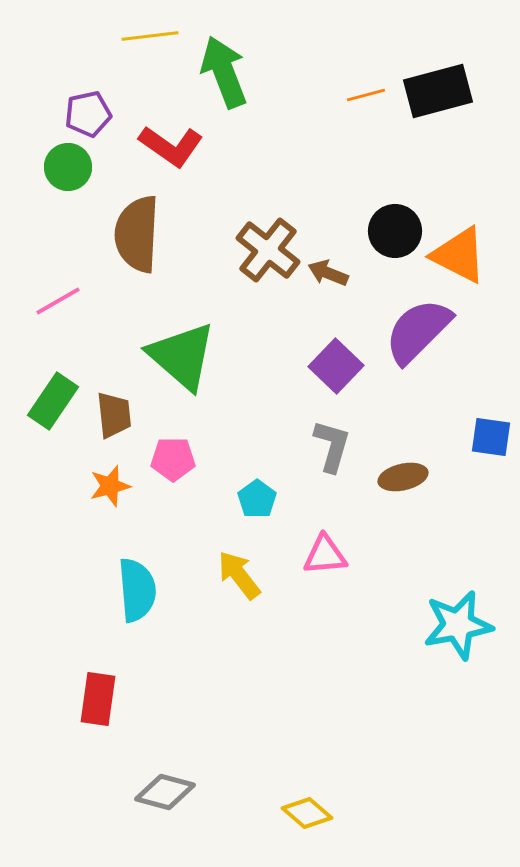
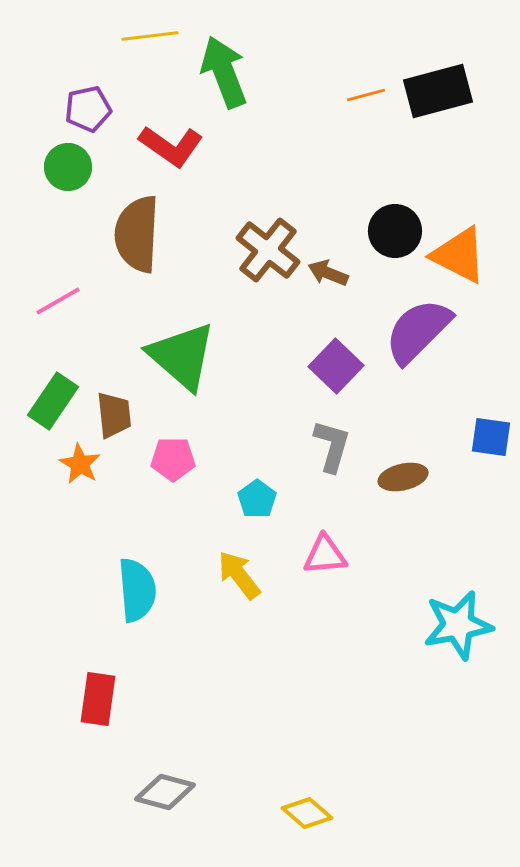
purple pentagon: moved 5 px up
orange star: moved 30 px left, 22 px up; rotated 27 degrees counterclockwise
